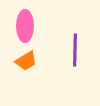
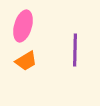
pink ellipse: moved 2 px left; rotated 16 degrees clockwise
